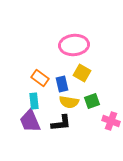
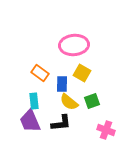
orange rectangle: moved 5 px up
blue rectangle: rotated 14 degrees clockwise
yellow semicircle: rotated 30 degrees clockwise
pink cross: moved 5 px left, 9 px down
